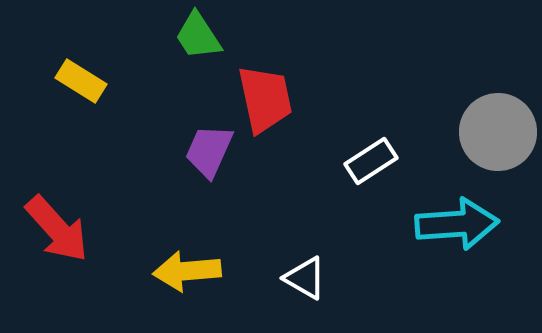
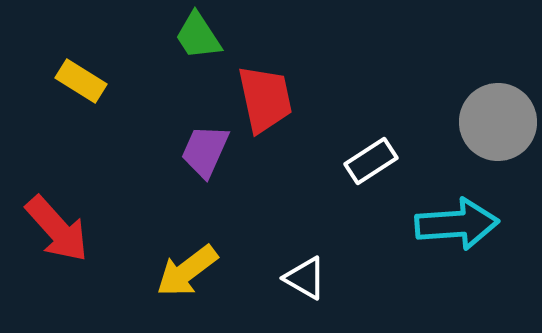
gray circle: moved 10 px up
purple trapezoid: moved 4 px left
yellow arrow: rotated 32 degrees counterclockwise
